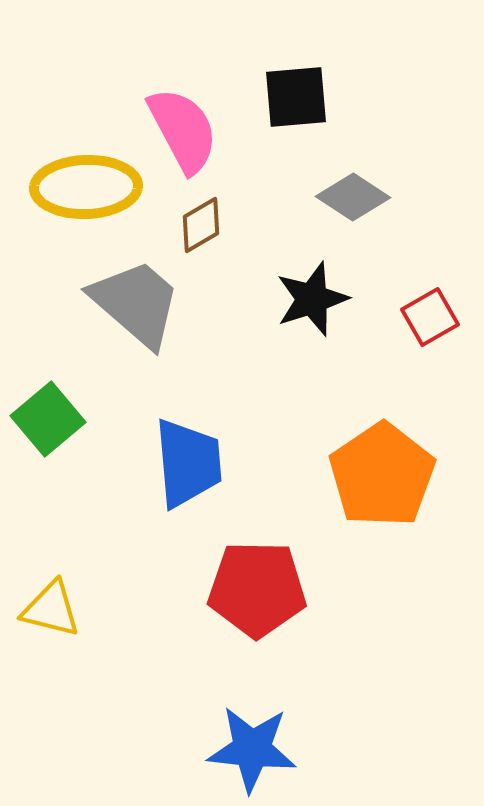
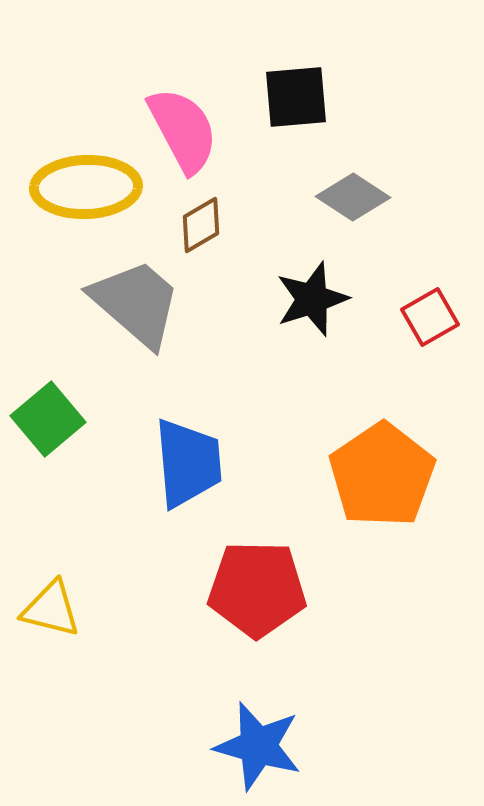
blue star: moved 6 px right, 3 px up; rotated 10 degrees clockwise
